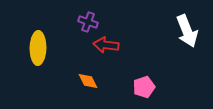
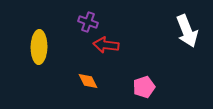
yellow ellipse: moved 1 px right, 1 px up
